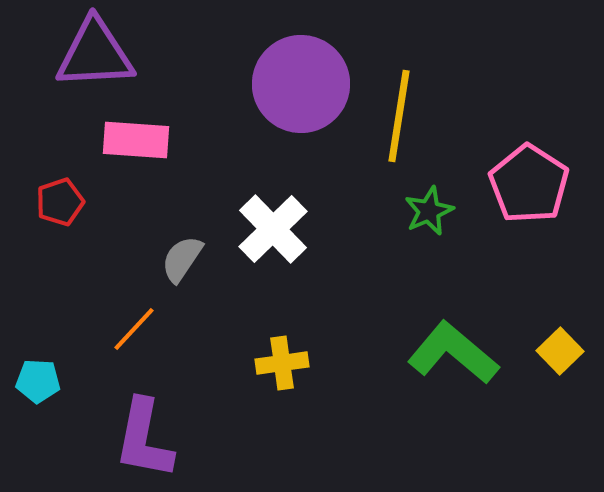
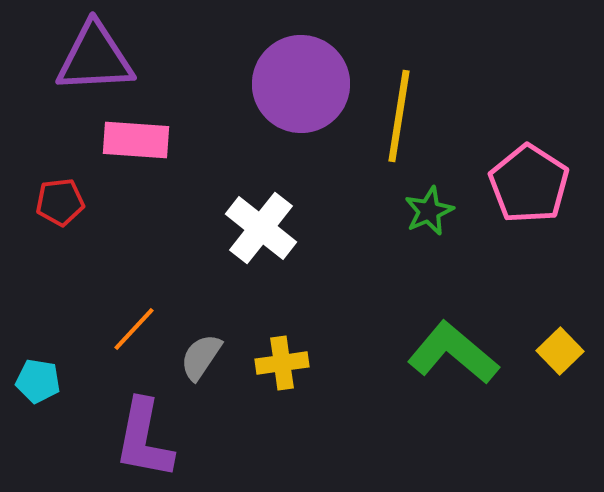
purple triangle: moved 4 px down
red pentagon: rotated 12 degrees clockwise
white cross: moved 12 px left, 1 px up; rotated 8 degrees counterclockwise
gray semicircle: moved 19 px right, 98 px down
cyan pentagon: rotated 6 degrees clockwise
